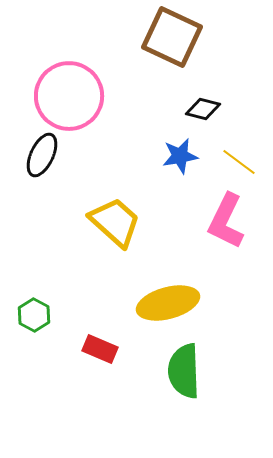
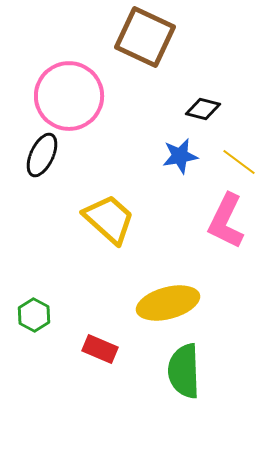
brown square: moved 27 px left
yellow trapezoid: moved 6 px left, 3 px up
